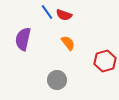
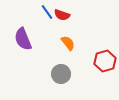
red semicircle: moved 2 px left
purple semicircle: rotated 35 degrees counterclockwise
gray circle: moved 4 px right, 6 px up
